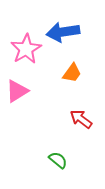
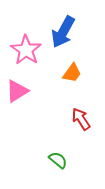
blue arrow: rotated 52 degrees counterclockwise
pink star: moved 1 px down; rotated 8 degrees counterclockwise
red arrow: rotated 20 degrees clockwise
